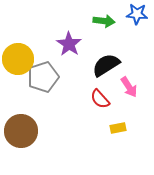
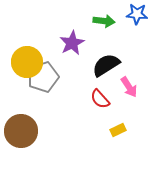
purple star: moved 3 px right, 1 px up; rotated 10 degrees clockwise
yellow circle: moved 9 px right, 3 px down
yellow rectangle: moved 2 px down; rotated 14 degrees counterclockwise
